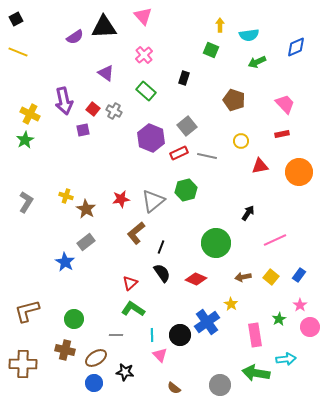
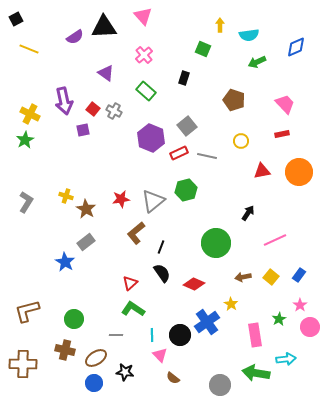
green square at (211, 50): moved 8 px left, 1 px up
yellow line at (18, 52): moved 11 px right, 3 px up
red triangle at (260, 166): moved 2 px right, 5 px down
red diamond at (196, 279): moved 2 px left, 5 px down
brown semicircle at (174, 388): moved 1 px left, 10 px up
